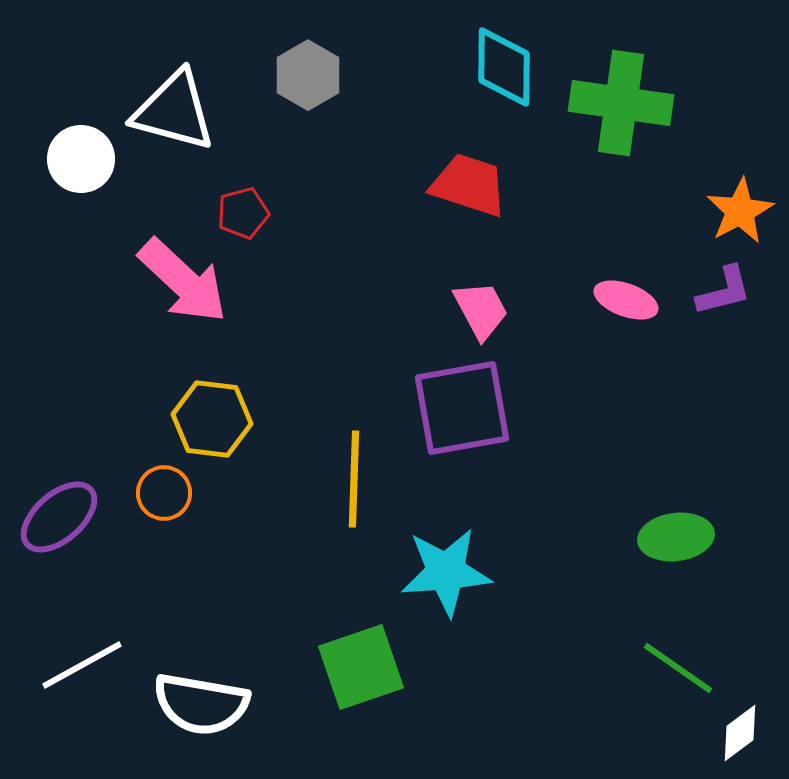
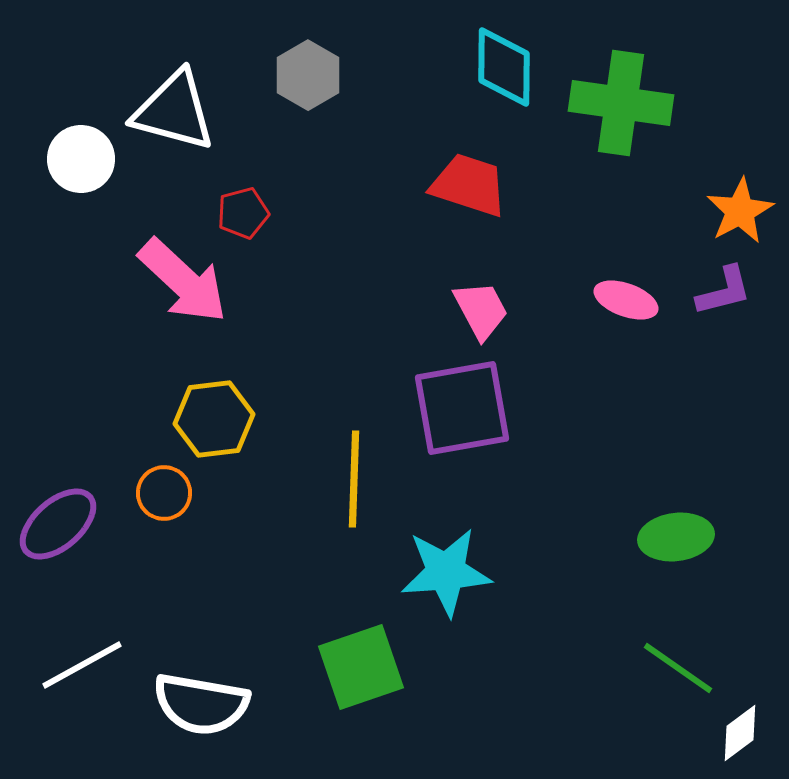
yellow hexagon: moved 2 px right; rotated 14 degrees counterclockwise
purple ellipse: moved 1 px left, 7 px down
